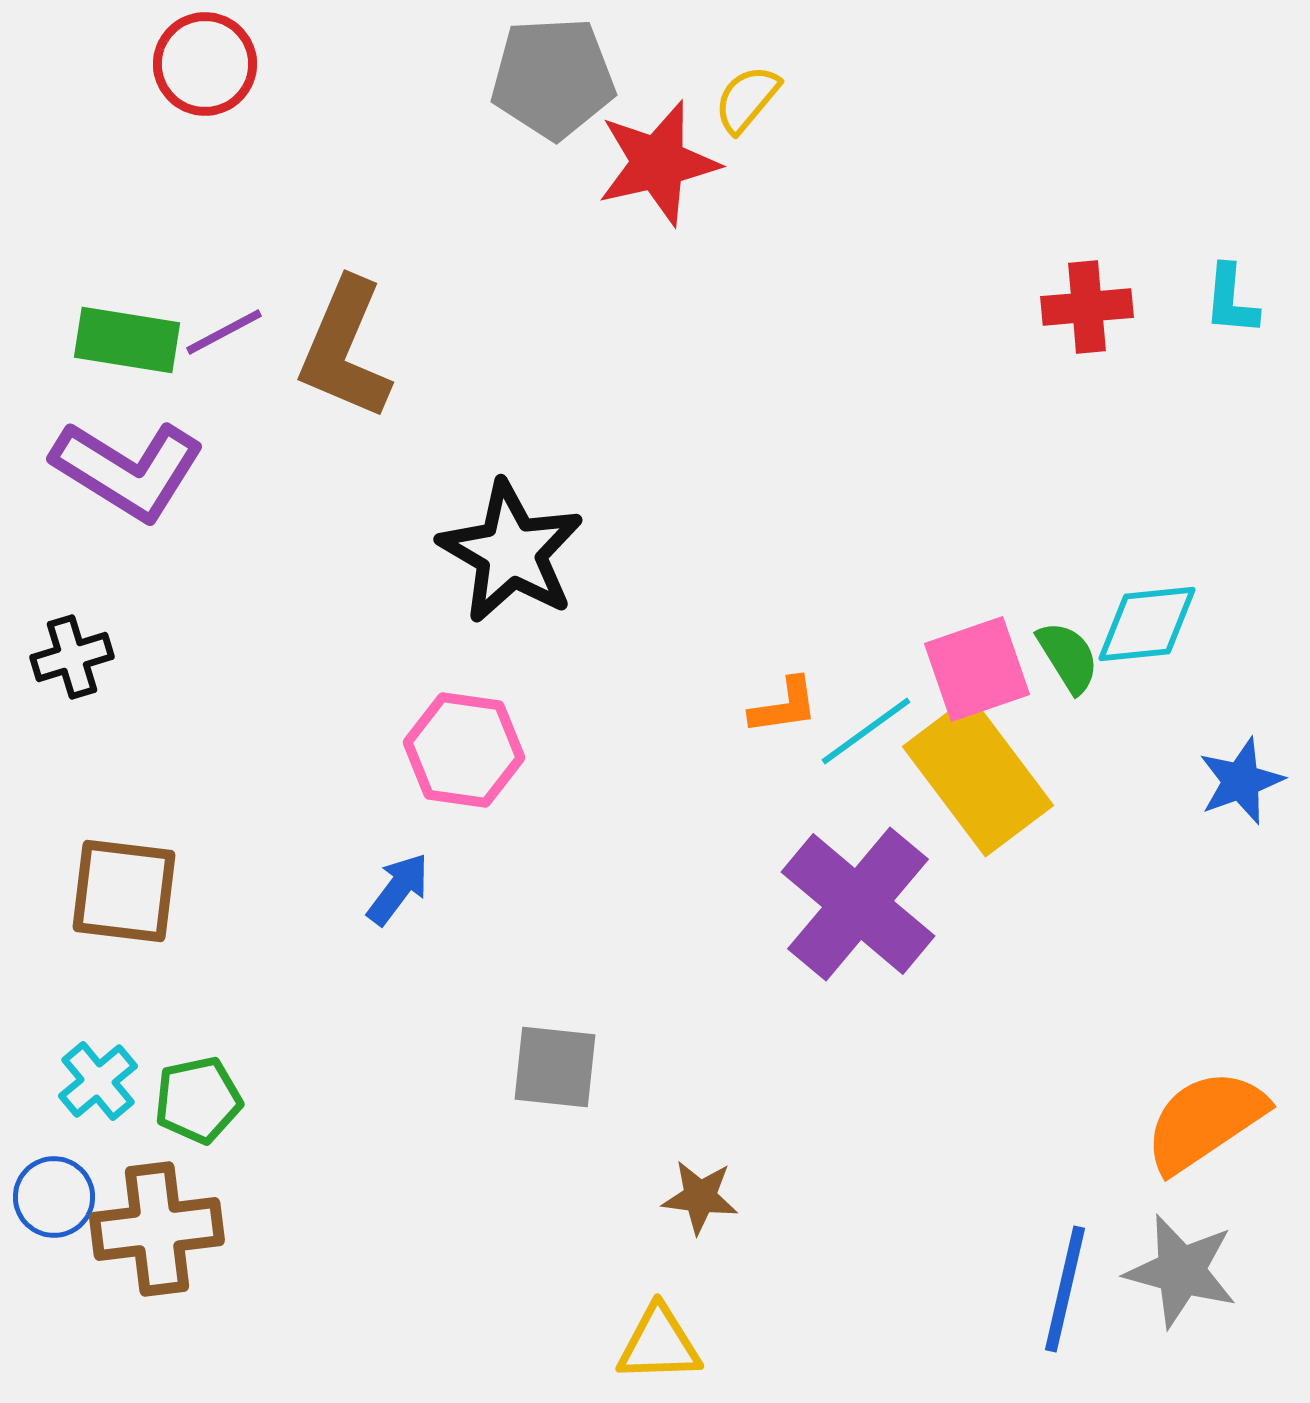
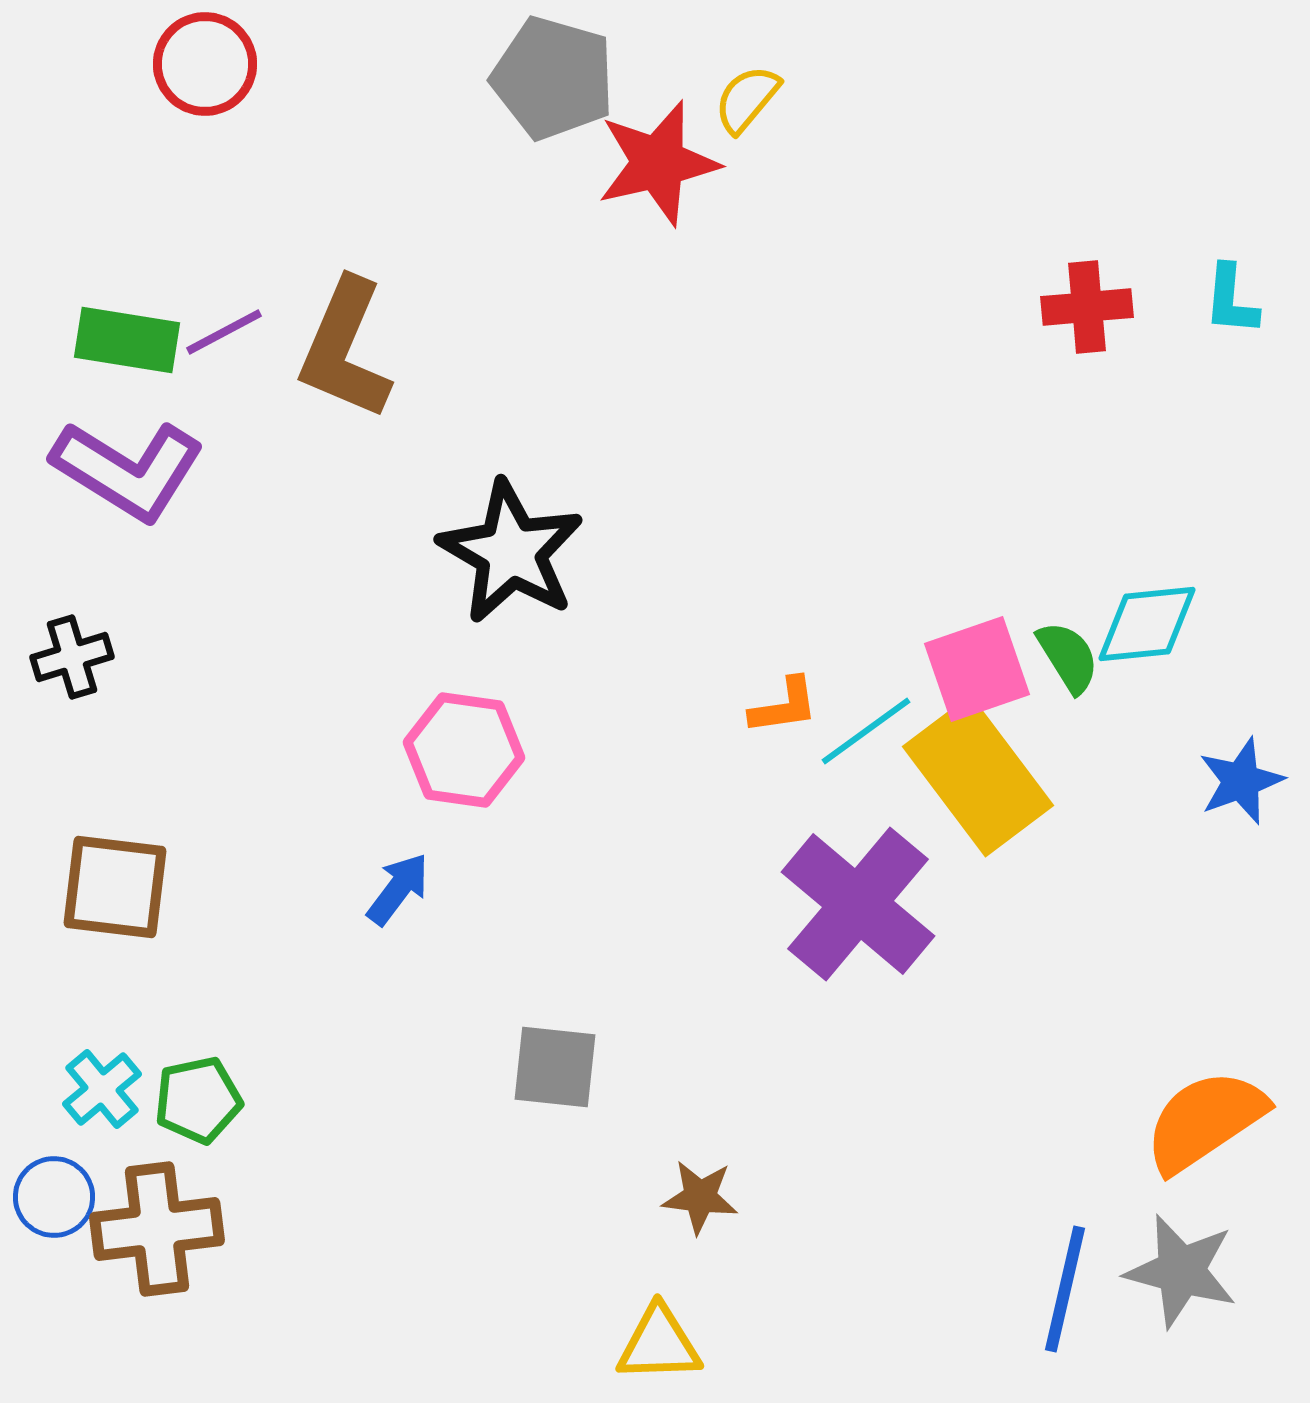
gray pentagon: rotated 19 degrees clockwise
brown square: moved 9 px left, 4 px up
cyan cross: moved 4 px right, 8 px down
